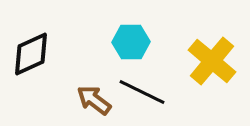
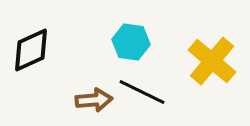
cyan hexagon: rotated 9 degrees clockwise
black diamond: moved 4 px up
brown arrow: rotated 138 degrees clockwise
